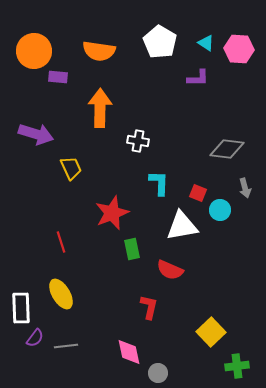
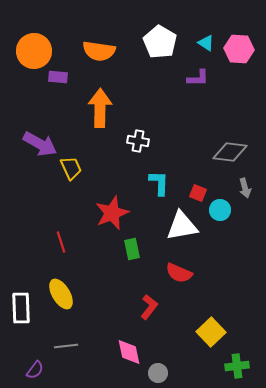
purple arrow: moved 4 px right, 10 px down; rotated 12 degrees clockwise
gray diamond: moved 3 px right, 3 px down
red semicircle: moved 9 px right, 3 px down
red L-shape: rotated 25 degrees clockwise
purple semicircle: moved 32 px down
